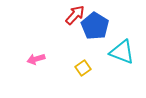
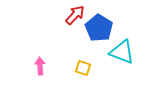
blue pentagon: moved 4 px right, 2 px down
pink arrow: moved 4 px right, 7 px down; rotated 102 degrees clockwise
yellow square: rotated 35 degrees counterclockwise
